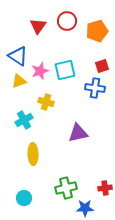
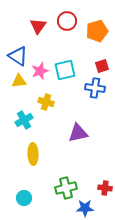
yellow triangle: rotated 14 degrees clockwise
red cross: rotated 16 degrees clockwise
